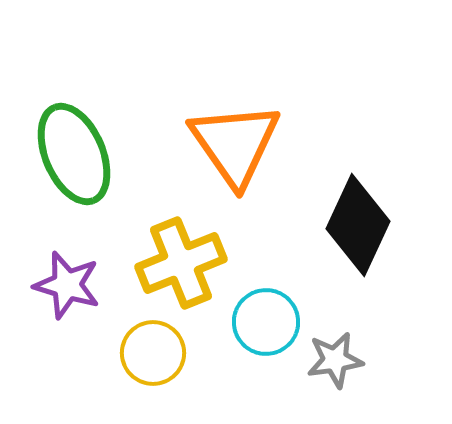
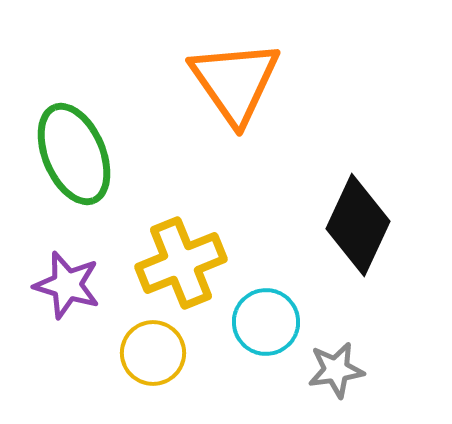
orange triangle: moved 62 px up
gray star: moved 1 px right, 10 px down
